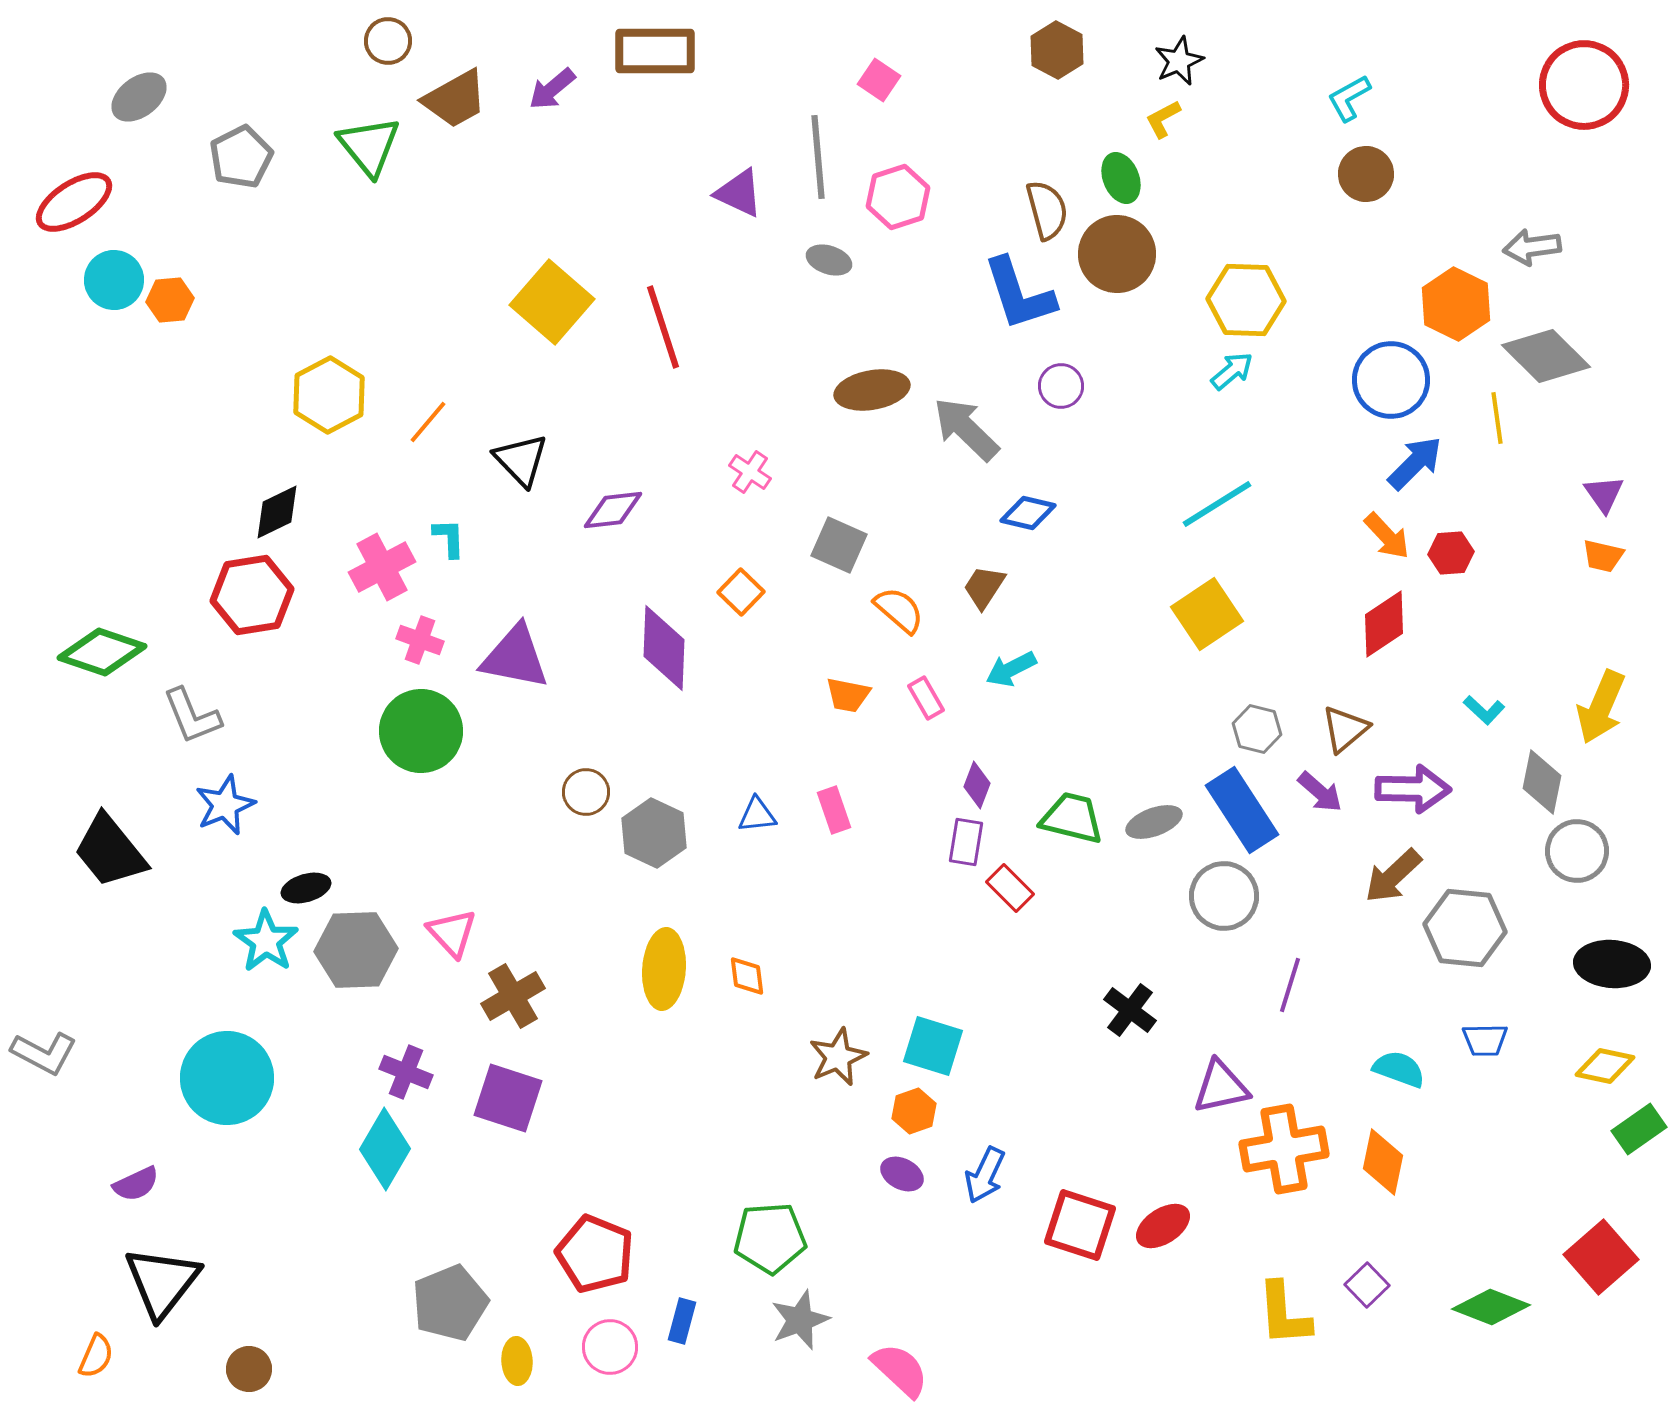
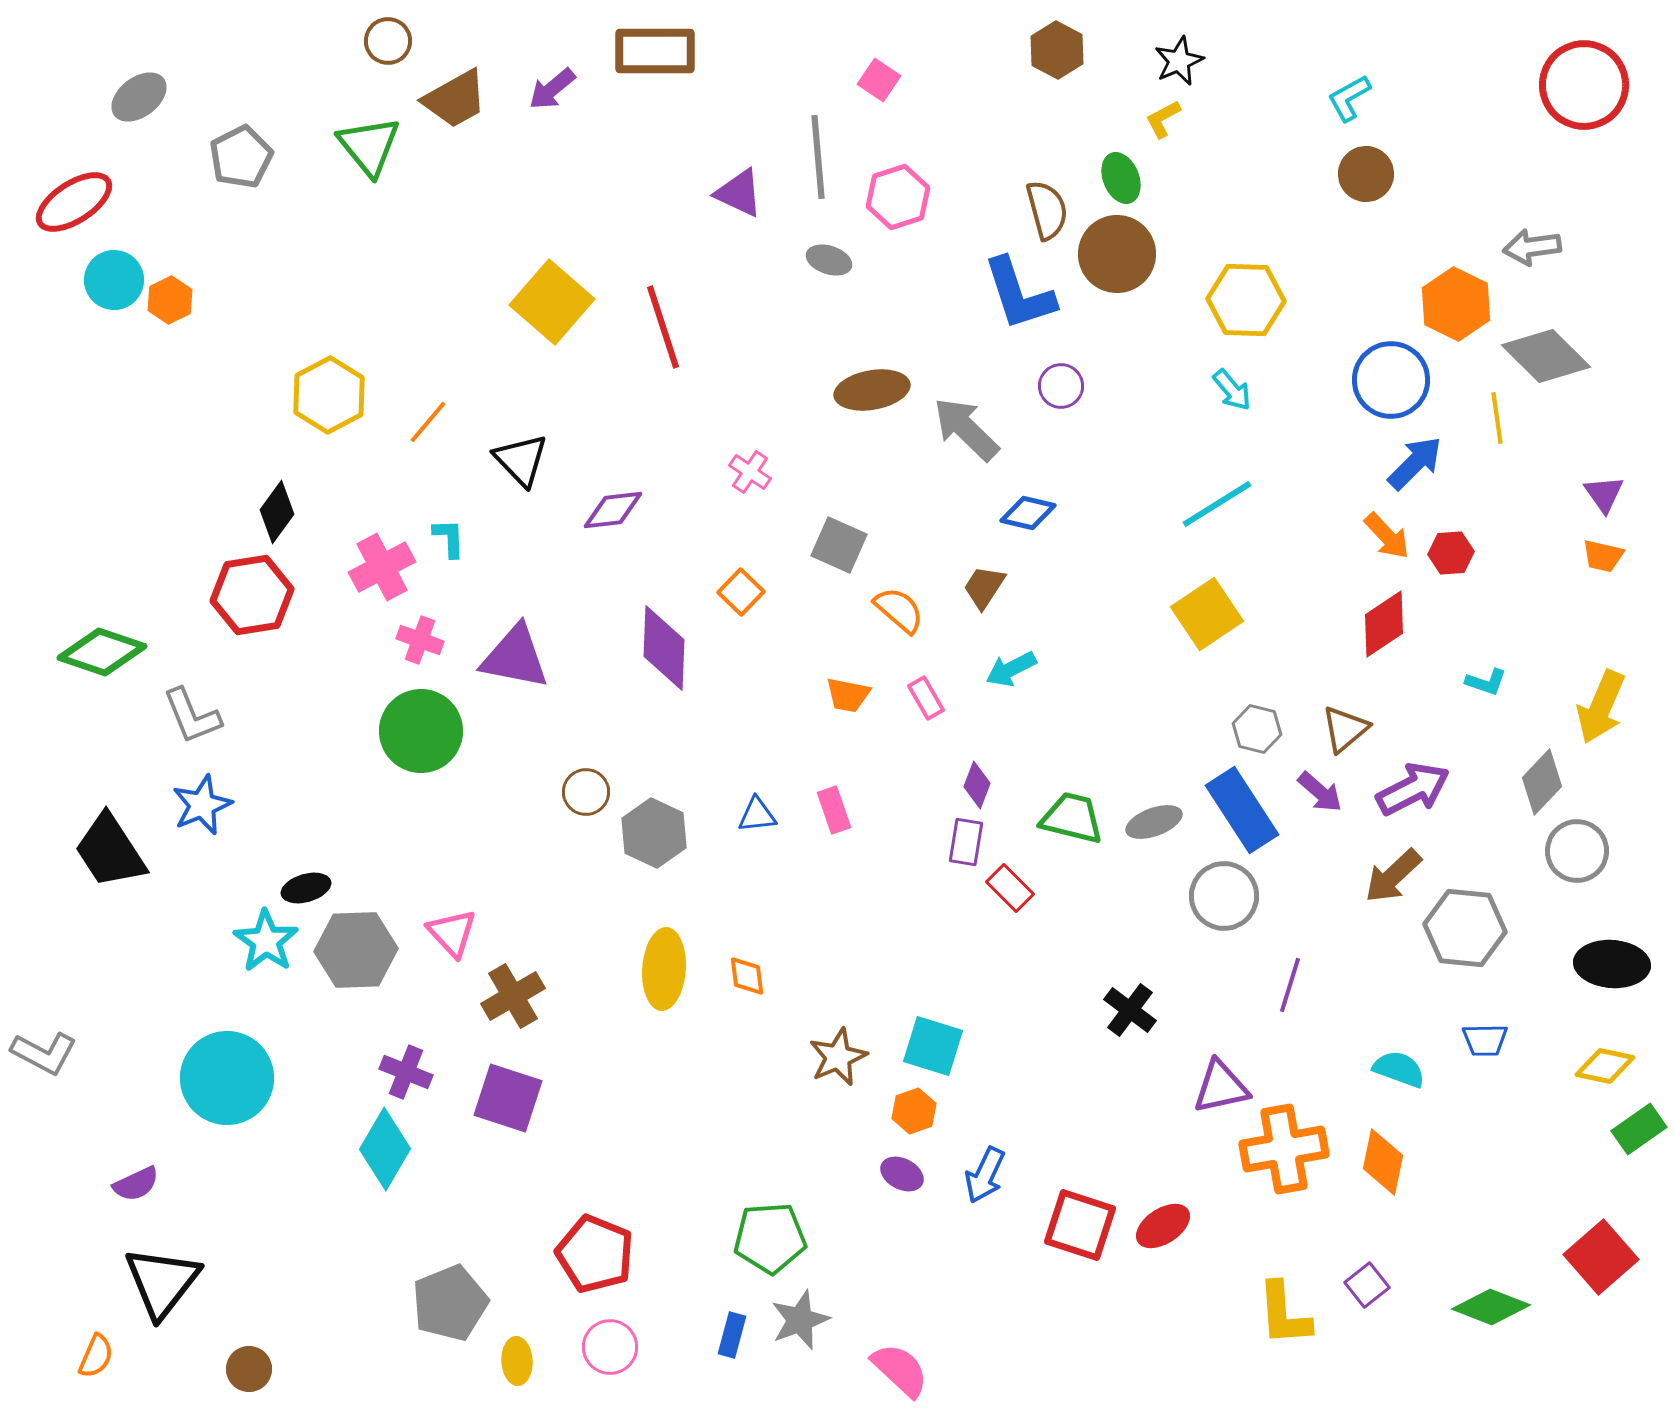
orange hexagon at (170, 300): rotated 21 degrees counterclockwise
cyan arrow at (1232, 371): moved 19 px down; rotated 90 degrees clockwise
black diamond at (277, 512): rotated 28 degrees counterclockwise
cyan L-shape at (1484, 710): moved 2 px right, 28 px up; rotated 24 degrees counterclockwise
gray diamond at (1542, 782): rotated 32 degrees clockwise
purple arrow at (1413, 789): rotated 28 degrees counterclockwise
blue star at (225, 805): moved 23 px left
black trapezoid at (110, 851): rotated 6 degrees clockwise
purple square at (1367, 1285): rotated 6 degrees clockwise
blue rectangle at (682, 1321): moved 50 px right, 14 px down
